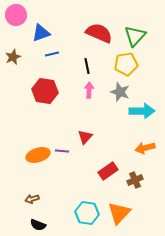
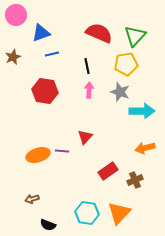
black semicircle: moved 10 px right
